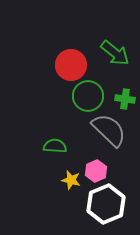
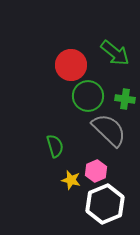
green semicircle: rotated 70 degrees clockwise
white hexagon: moved 1 px left
